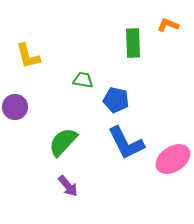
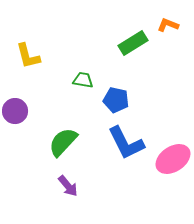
green rectangle: rotated 60 degrees clockwise
purple circle: moved 4 px down
